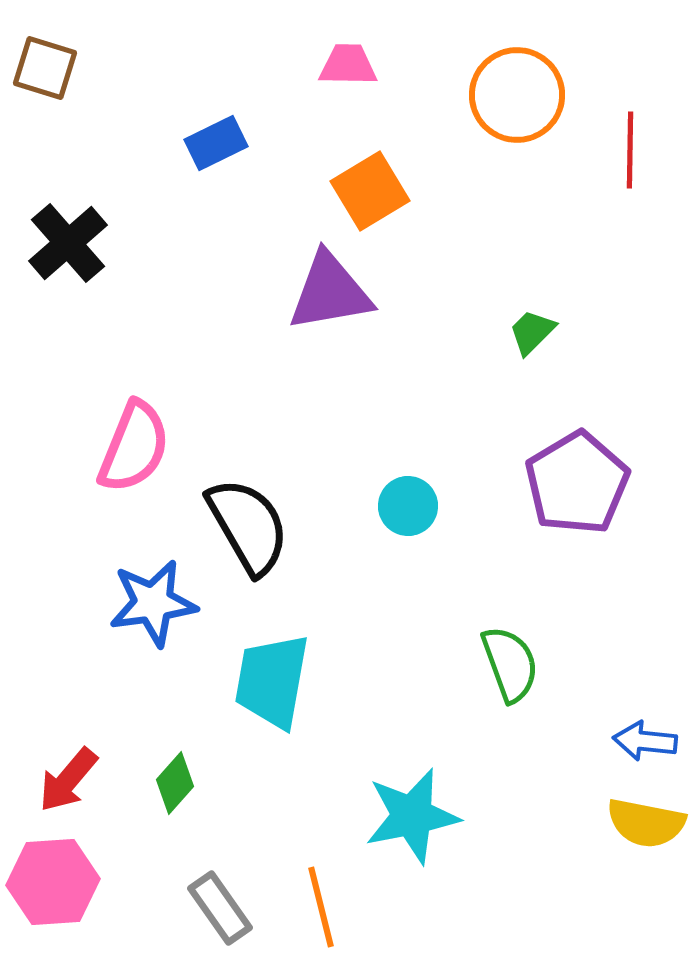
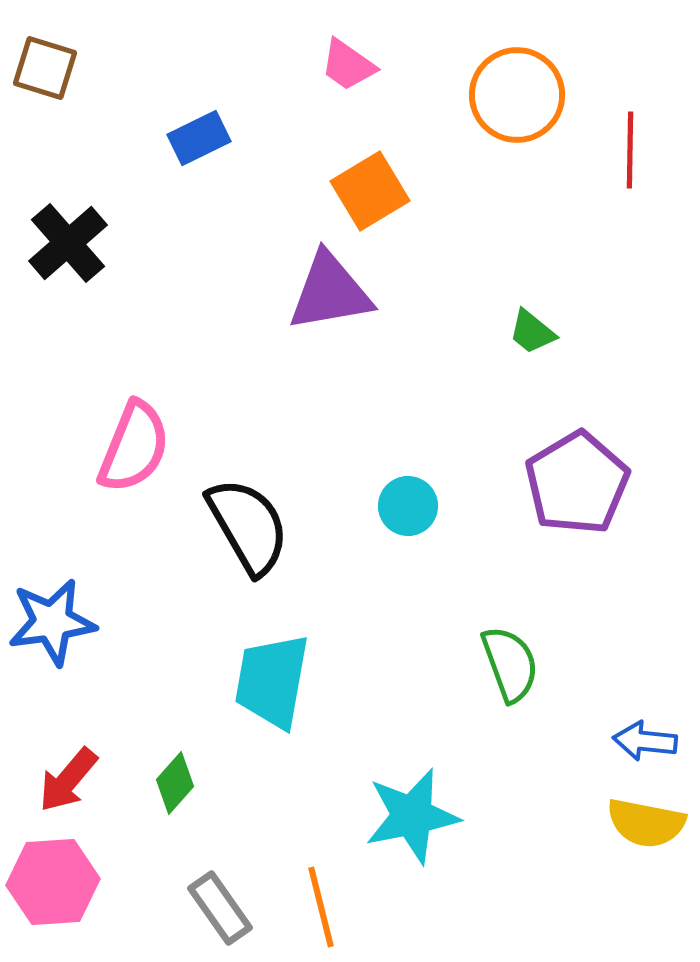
pink trapezoid: rotated 146 degrees counterclockwise
blue rectangle: moved 17 px left, 5 px up
green trapezoid: rotated 96 degrees counterclockwise
blue star: moved 101 px left, 19 px down
